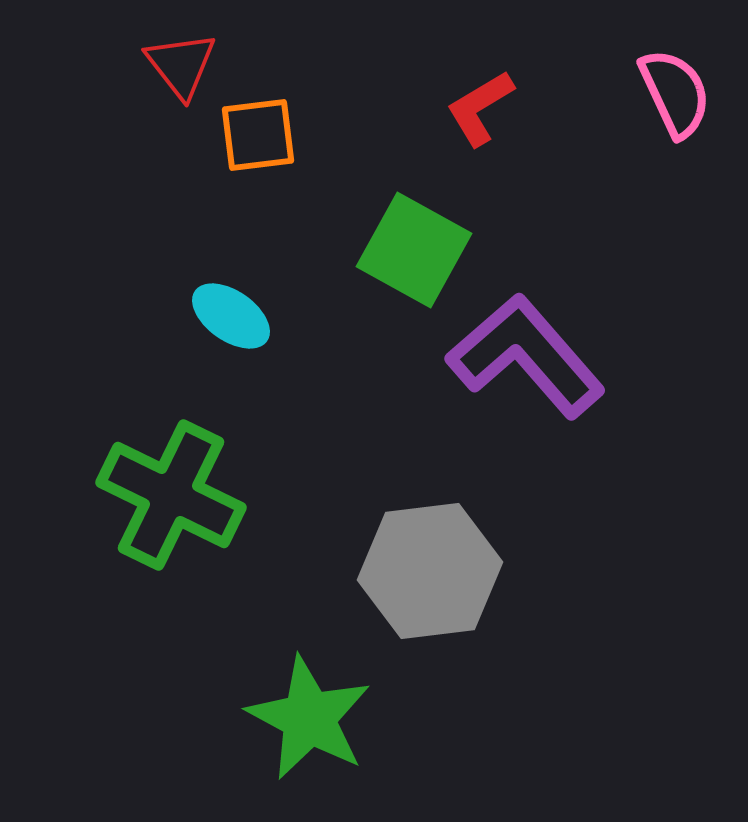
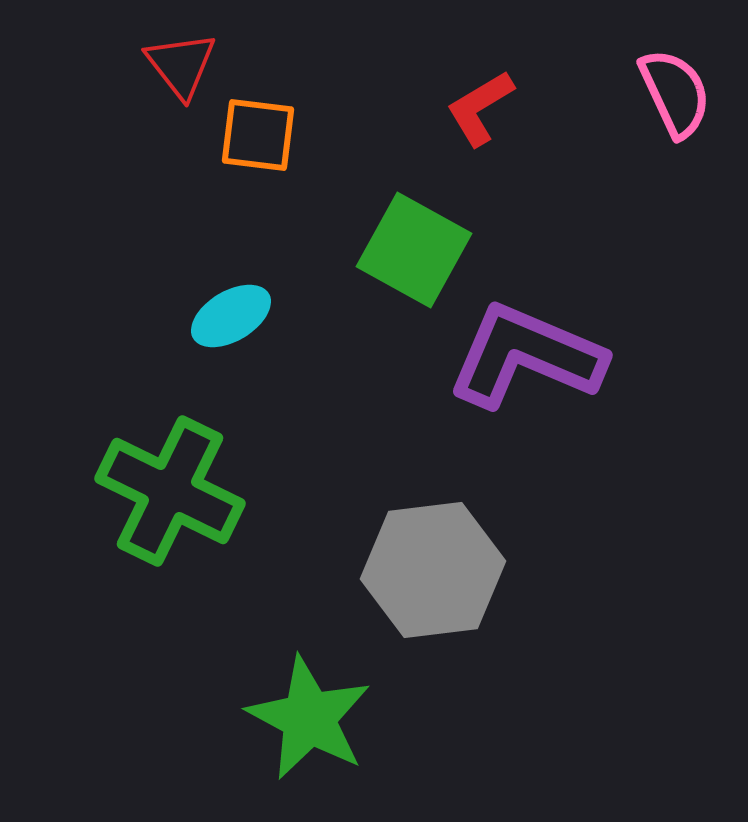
orange square: rotated 14 degrees clockwise
cyan ellipse: rotated 66 degrees counterclockwise
purple L-shape: rotated 26 degrees counterclockwise
green cross: moved 1 px left, 4 px up
gray hexagon: moved 3 px right, 1 px up
